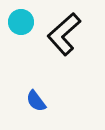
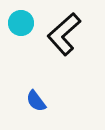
cyan circle: moved 1 px down
